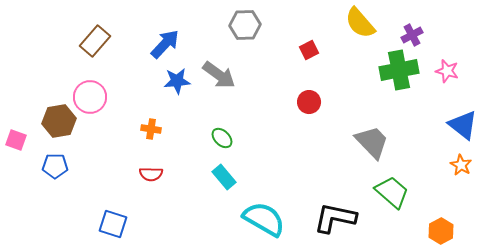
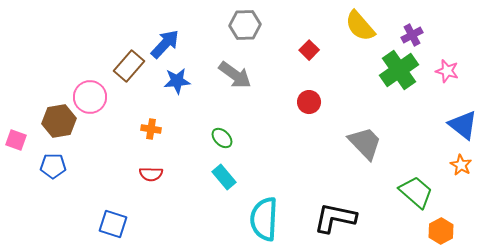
yellow semicircle: moved 3 px down
brown rectangle: moved 34 px right, 25 px down
red square: rotated 18 degrees counterclockwise
green cross: rotated 24 degrees counterclockwise
gray arrow: moved 16 px right
gray trapezoid: moved 7 px left, 1 px down
blue pentagon: moved 2 px left
green trapezoid: moved 24 px right
cyan semicircle: rotated 117 degrees counterclockwise
